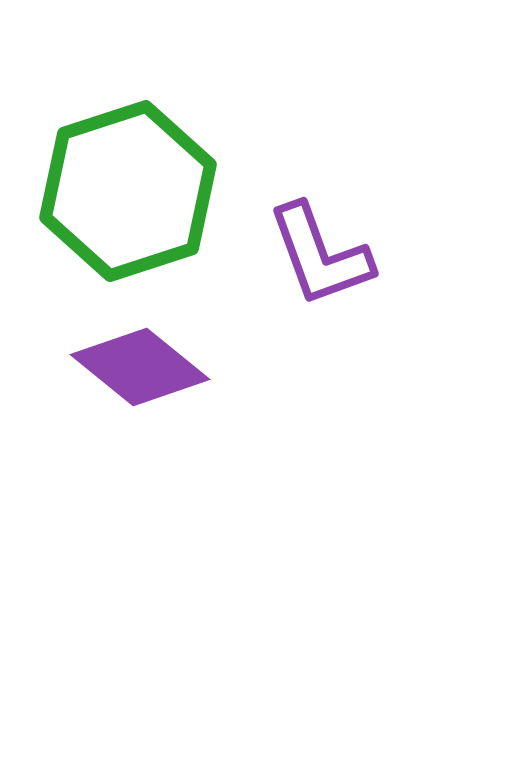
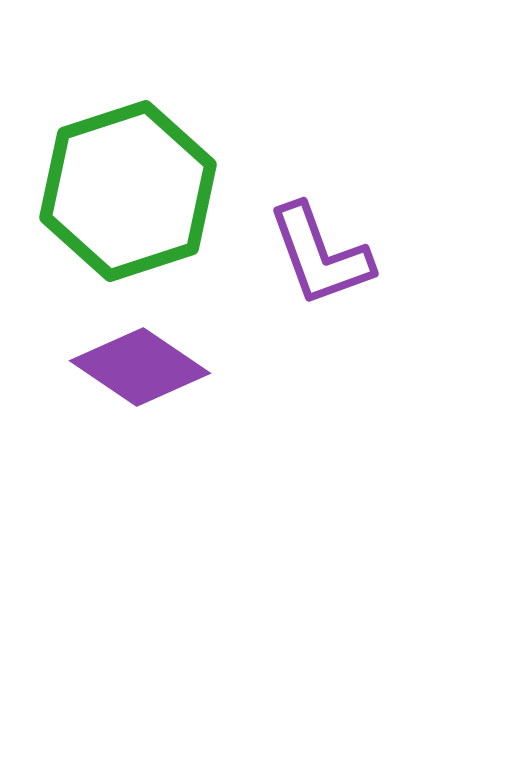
purple diamond: rotated 5 degrees counterclockwise
